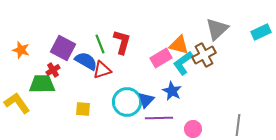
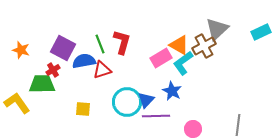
orange triangle: rotated 15 degrees clockwise
brown cross: moved 9 px up
blue semicircle: moved 2 px left; rotated 40 degrees counterclockwise
purple line: moved 3 px left, 2 px up
